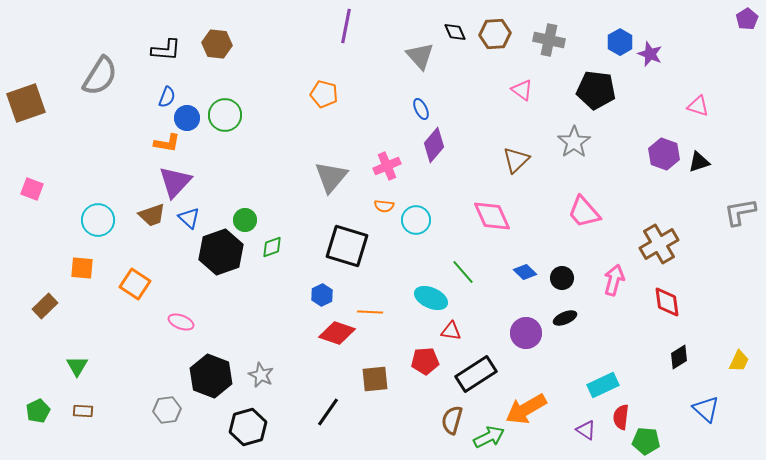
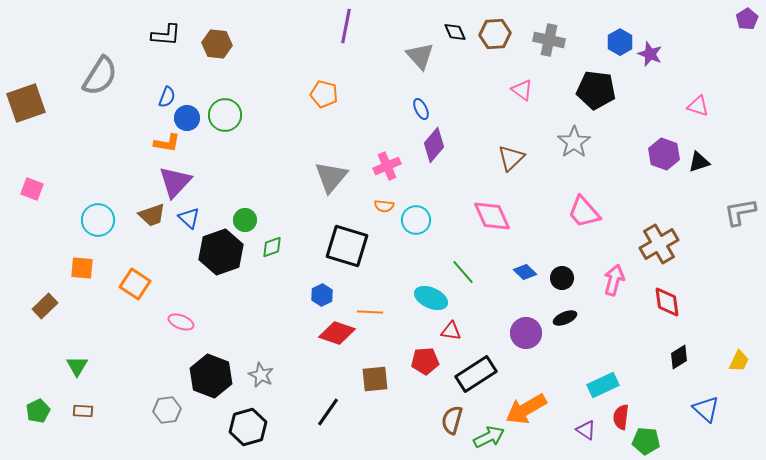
black L-shape at (166, 50): moved 15 px up
brown triangle at (516, 160): moved 5 px left, 2 px up
